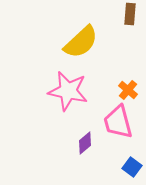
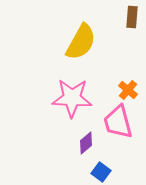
brown rectangle: moved 2 px right, 3 px down
yellow semicircle: rotated 18 degrees counterclockwise
pink star: moved 4 px right, 7 px down; rotated 9 degrees counterclockwise
purple diamond: moved 1 px right
blue square: moved 31 px left, 5 px down
